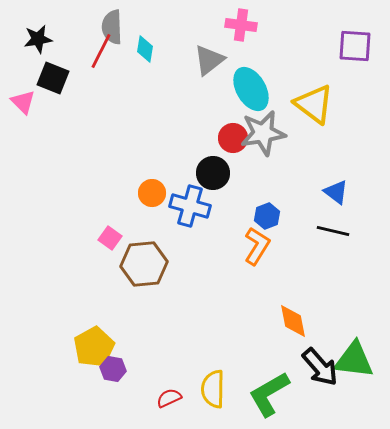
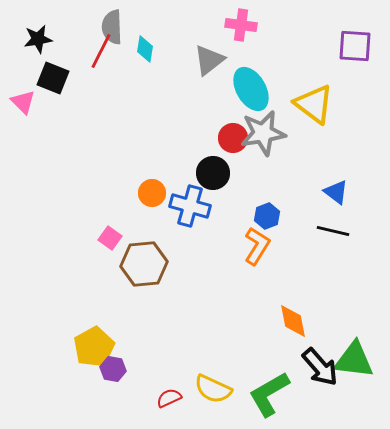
yellow semicircle: rotated 66 degrees counterclockwise
